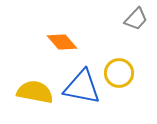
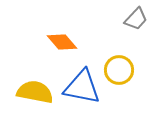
yellow circle: moved 3 px up
